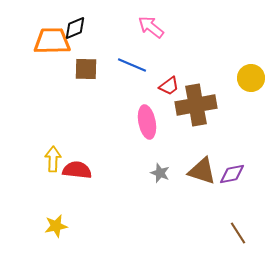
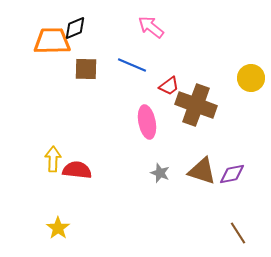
brown cross: rotated 30 degrees clockwise
yellow star: moved 2 px right, 2 px down; rotated 25 degrees counterclockwise
